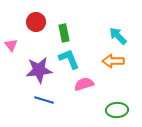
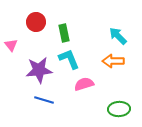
green ellipse: moved 2 px right, 1 px up
